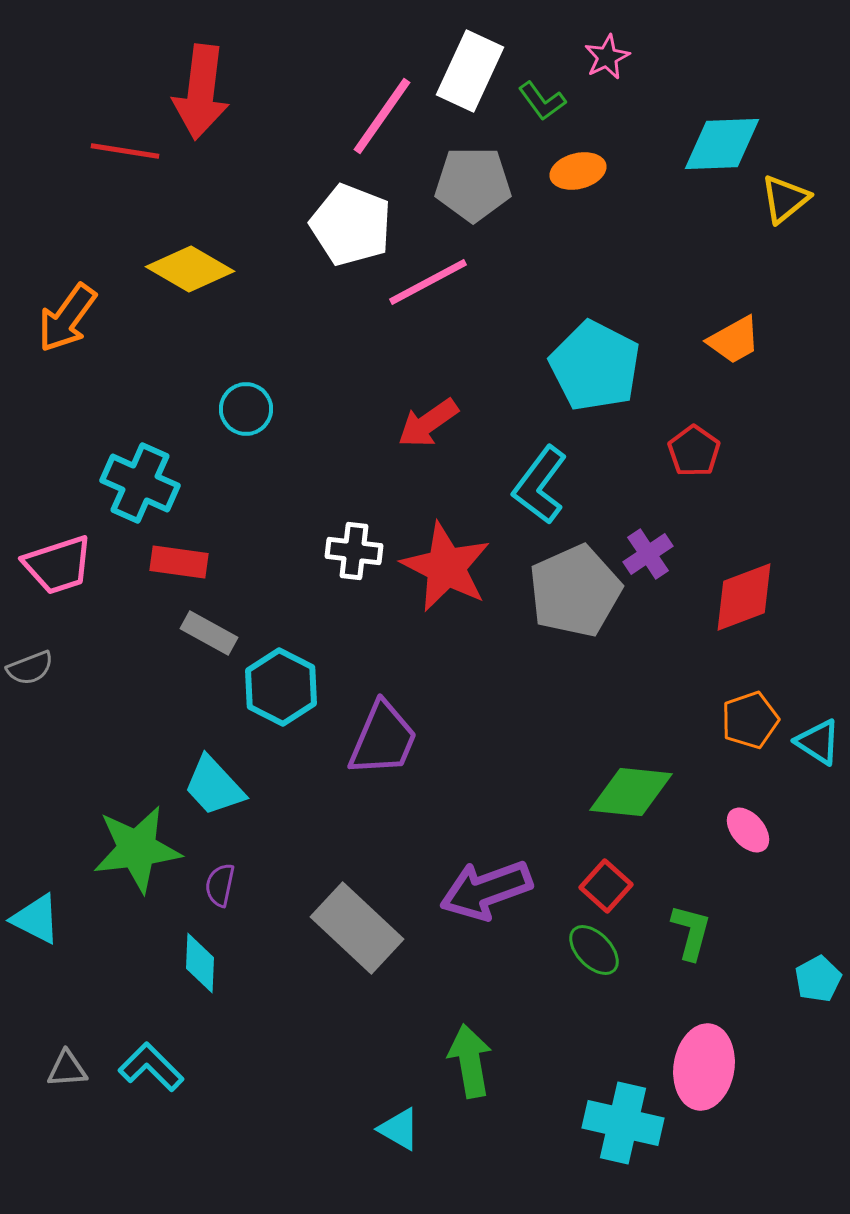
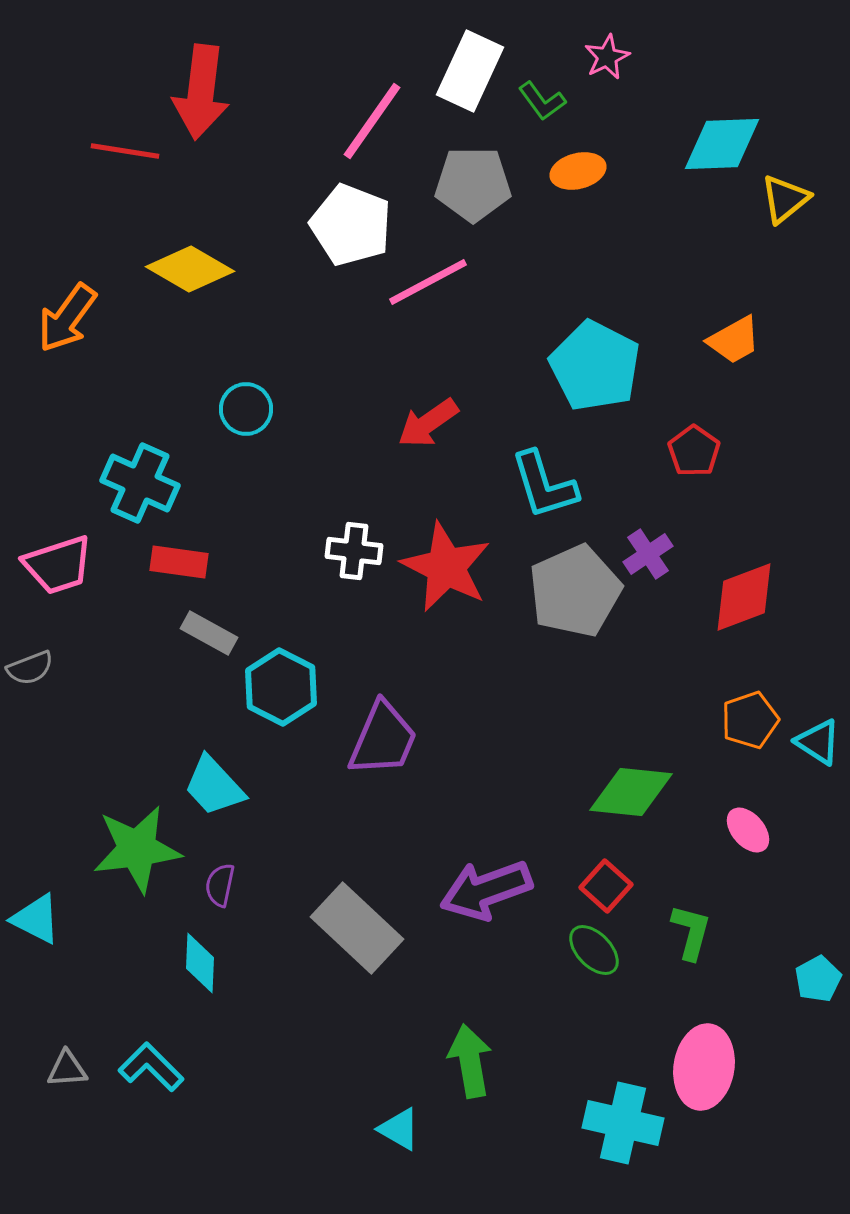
pink line at (382, 116): moved 10 px left, 5 px down
cyan L-shape at (540, 485): moved 4 px right; rotated 54 degrees counterclockwise
